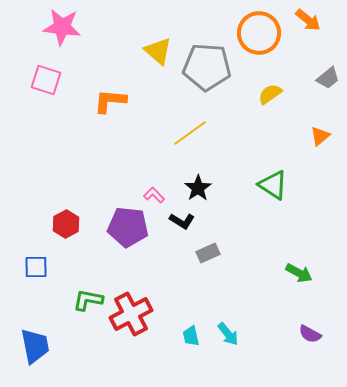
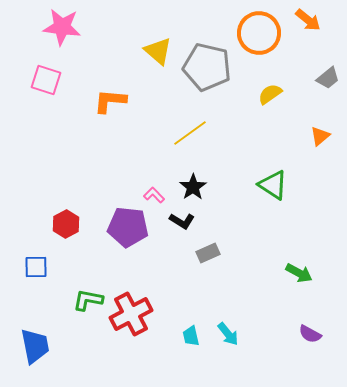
gray pentagon: rotated 9 degrees clockwise
black star: moved 5 px left, 1 px up
